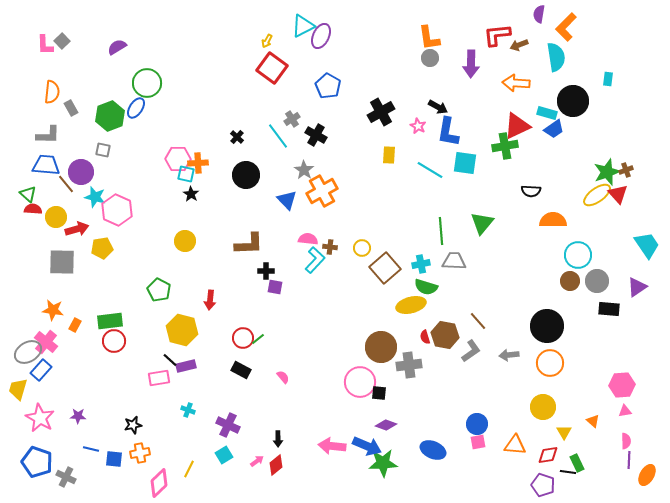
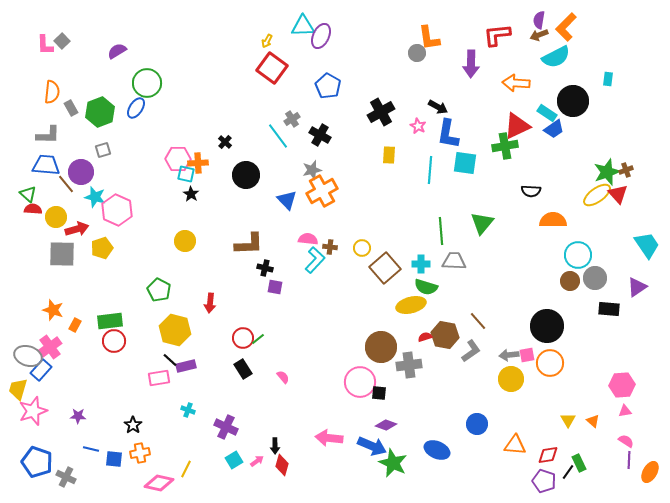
purple semicircle at (539, 14): moved 6 px down
cyan triangle at (303, 26): rotated 25 degrees clockwise
brown arrow at (519, 45): moved 20 px right, 10 px up
purple semicircle at (117, 47): moved 4 px down
cyan semicircle at (556, 57): rotated 72 degrees clockwise
gray circle at (430, 58): moved 13 px left, 5 px up
cyan rectangle at (547, 113): rotated 18 degrees clockwise
green hexagon at (110, 116): moved 10 px left, 4 px up
blue L-shape at (448, 132): moved 2 px down
black cross at (316, 135): moved 4 px right
black cross at (237, 137): moved 12 px left, 5 px down
gray square at (103, 150): rotated 28 degrees counterclockwise
gray star at (304, 170): moved 8 px right; rotated 24 degrees clockwise
cyan line at (430, 170): rotated 64 degrees clockwise
yellow pentagon at (102, 248): rotated 10 degrees counterclockwise
gray square at (62, 262): moved 8 px up
cyan cross at (421, 264): rotated 12 degrees clockwise
black cross at (266, 271): moved 1 px left, 3 px up; rotated 14 degrees clockwise
gray circle at (597, 281): moved 2 px left, 3 px up
red arrow at (210, 300): moved 3 px down
orange star at (53, 310): rotated 10 degrees clockwise
yellow hexagon at (182, 330): moved 7 px left
red semicircle at (425, 337): rotated 88 degrees clockwise
pink cross at (46, 342): moved 4 px right, 5 px down; rotated 15 degrees clockwise
gray ellipse at (28, 352): moved 4 px down; rotated 48 degrees clockwise
black rectangle at (241, 370): moved 2 px right, 1 px up; rotated 30 degrees clockwise
yellow circle at (543, 407): moved 32 px left, 28 px up
pink star at (40, 418): moved 7 px left, 7 px up; rotated 24 degrees clockwise
black star at (133, 425): rotated 24 degrees counterclockwise
purple cross at (228, 425): moved 2 px left, 2 px down
yellow triangle at (564, 432): moved 4 px right, 12 px up
black arrow at (278, 439): moved 3 px left, 7 px down
pink semicircle at (626, 441): rotated 56 degrees counterclockwise
pink square at (478, 442): moved 49 px right, 87 px up
pink arrow at (332, 446): moved 3 px left, 8 px up
blue arrow at (367, 446): moved 5 px right
blue ellipse at (433, 450): moved 4 px right
cyan square at (224, 455): moved 10 px right, 5 px down
green star at (383, 463): moved 10 px right; rotated 28 degrees clockwise
green rectangle at (577, 463): moved 2 px right
red diamond at (276, 465): moved 6 px right; rotated 35 degrees counterclockwise
yellow line at (189, 469): moved 3 px left
black line at (568, 472): rotated 63 degrees counterclockwise
orange ellipse at (647, 475): moved 3 px right, 3 px up
pink diamond at (159, 483): rotated 56 degrees clockwise
purple pentagon at (543, 485): moved 1 px right, 4 px up
